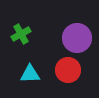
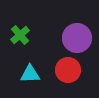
green cross: moved 1 px left, 1 px down; rotated 12 degrees counterclockwise
